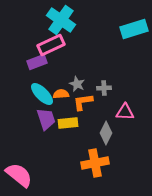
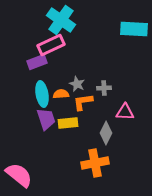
cyan rectangle: rotated 20 degrees clockwise
cyan ellipse: rotated 35 degrees clockwise
